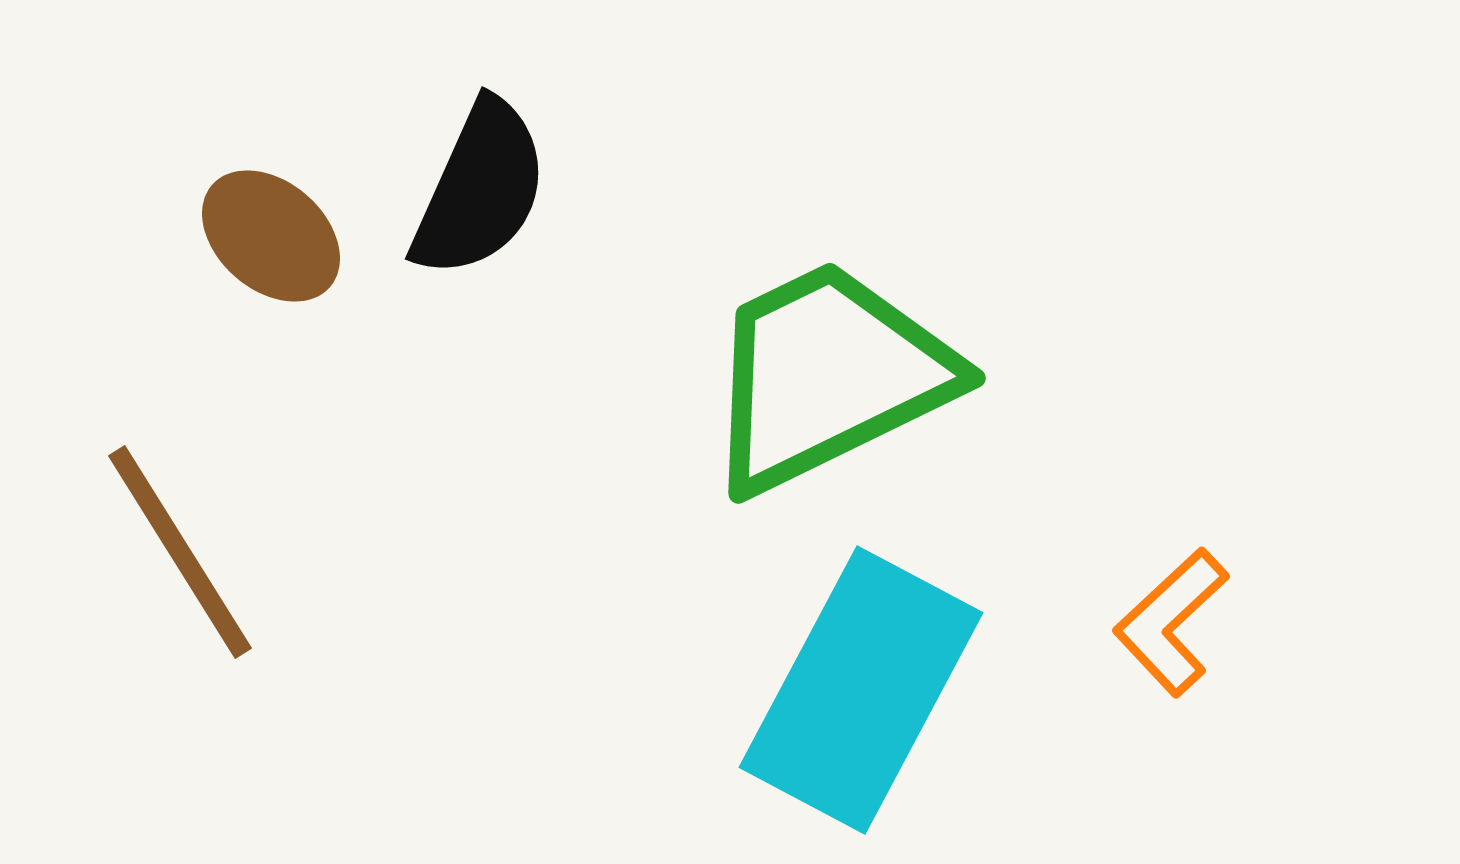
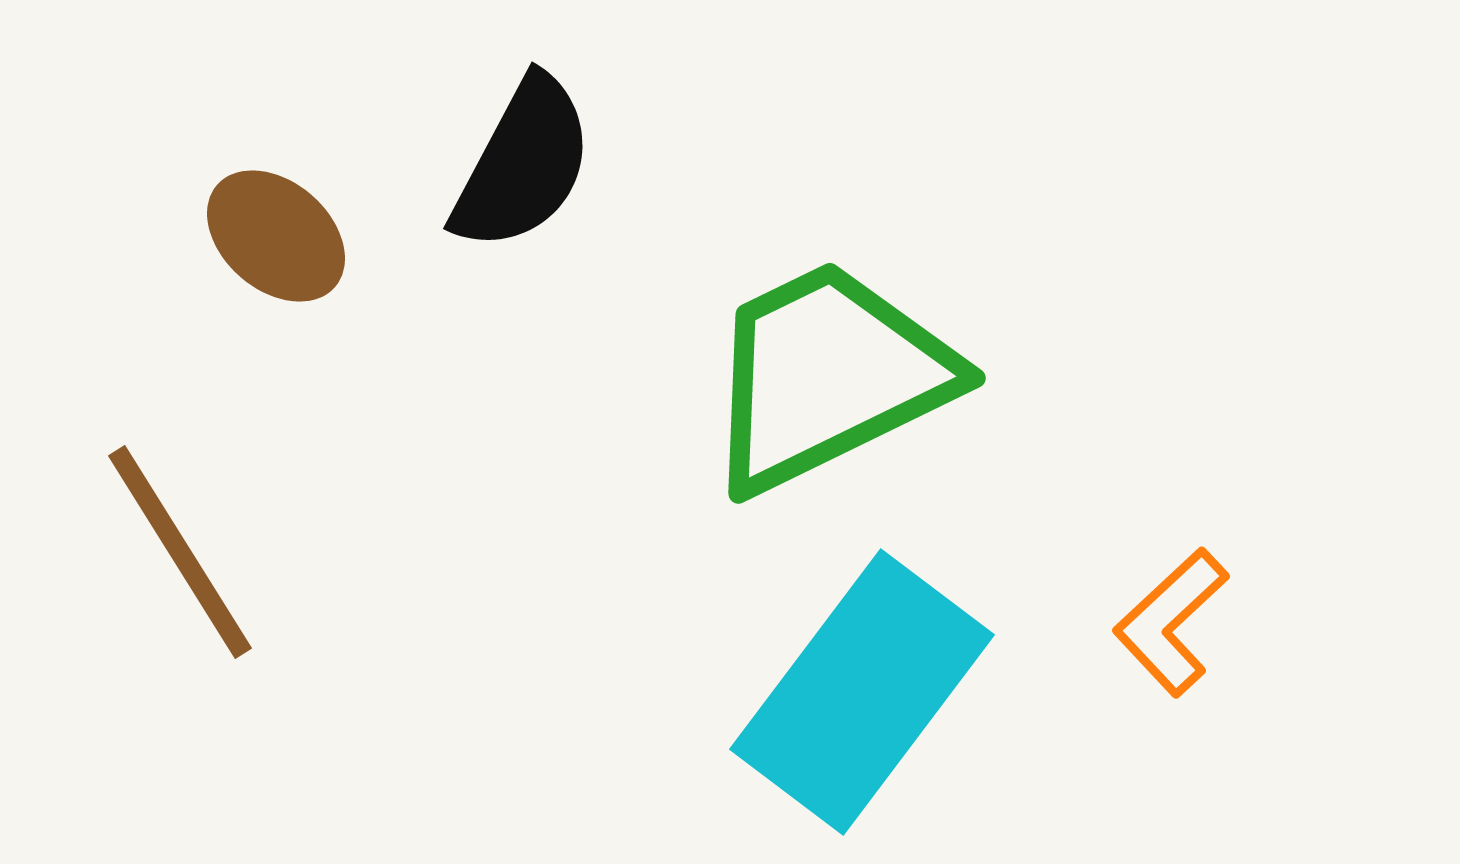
black semicircle: moved 43 px right, 25 px up; rotated 4 degrees clockwise
brown ellipse: moved 5 px right
cyan rectangle: moved 1 px right, 2 px down; rotated 9 degrees clockwise
